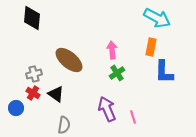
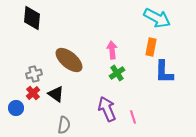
red cross: rotated 16 degrees clockwise
